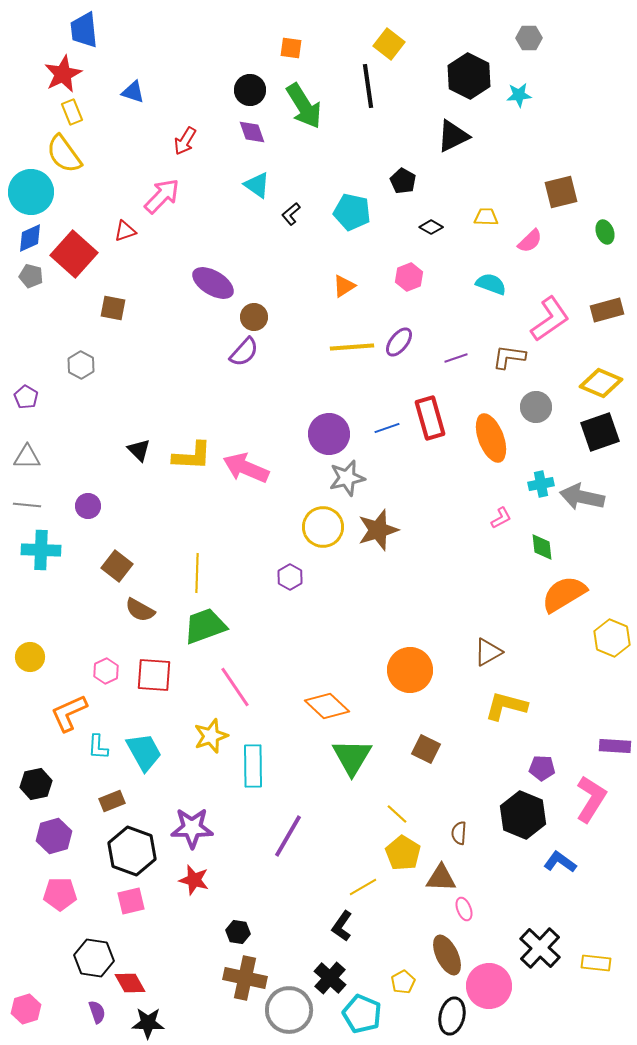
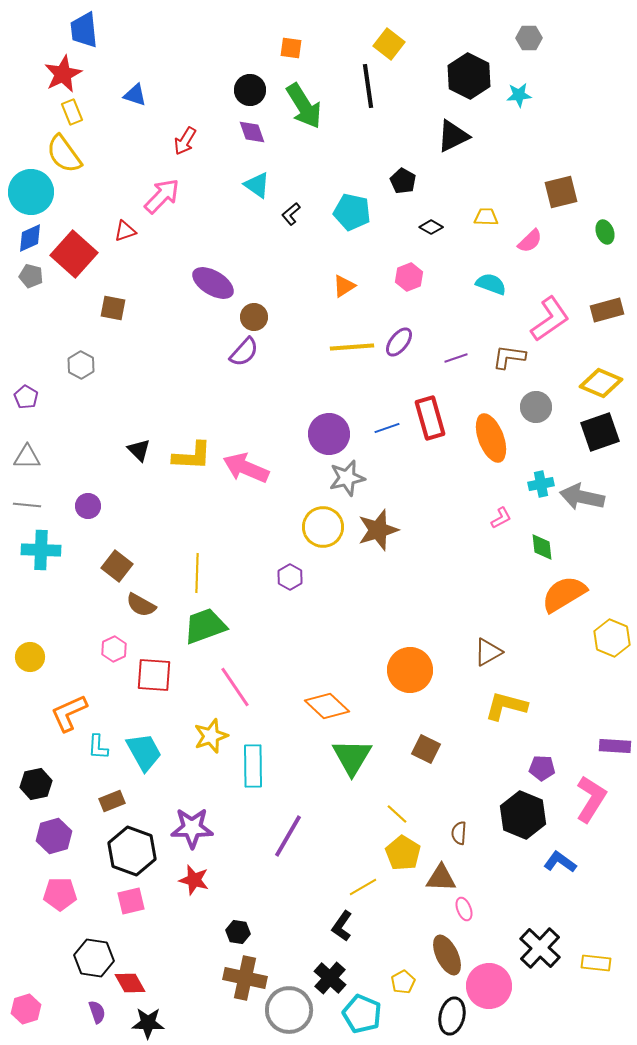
blue triangle at (133, 92): moved 2 px right, 3 px down
brown semicircle at (140, 610): moved 1 px right, 5 px up
pink hexagon at (106, 671): moved 8 px right, 22 px up
